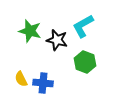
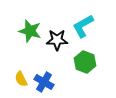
black star: rotated 15 degrees counterclockwise
blue cross: moved 1 px right, 1 px up; rotated 24 degrees clockwise
